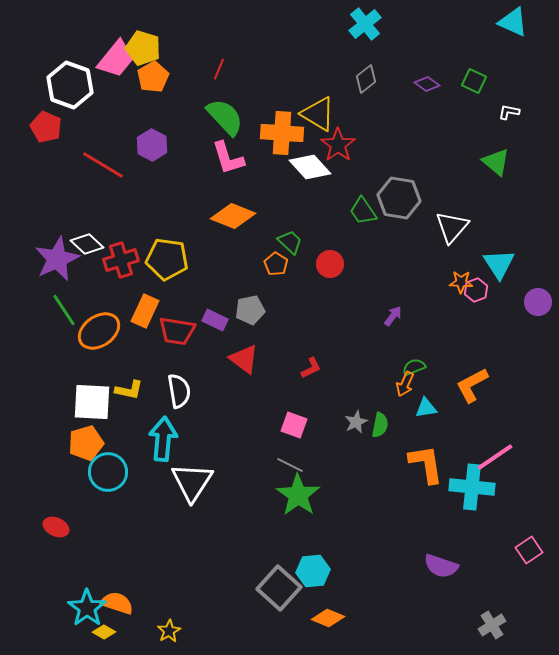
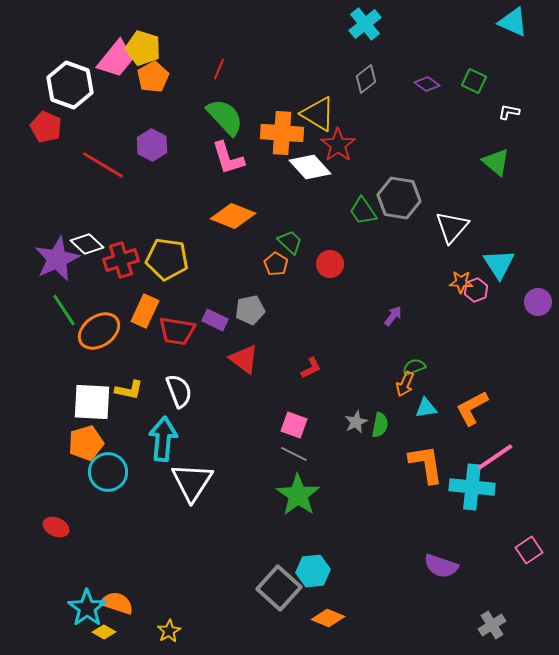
orange L-shape at (472, 385): moved 23 px down
white semicircle at (179, 391): rotated 12 degrees counterclockwise
gray line at (290, 465): moved 4 px right, 11 px up
